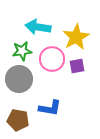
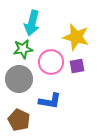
cyan arrow: moved 6 px left, 4 px up; rotated 85 degrees counterclockwise
yellow star: rotated 28 degrees counterclockwise
green star: moved 1 px right, 2 px up
pink circle: moved 1 px left, 3 px down
blue L-shape: moved 7 px up
brown pentagon: moved 1 px right; rotated 15 degrees clockwise
